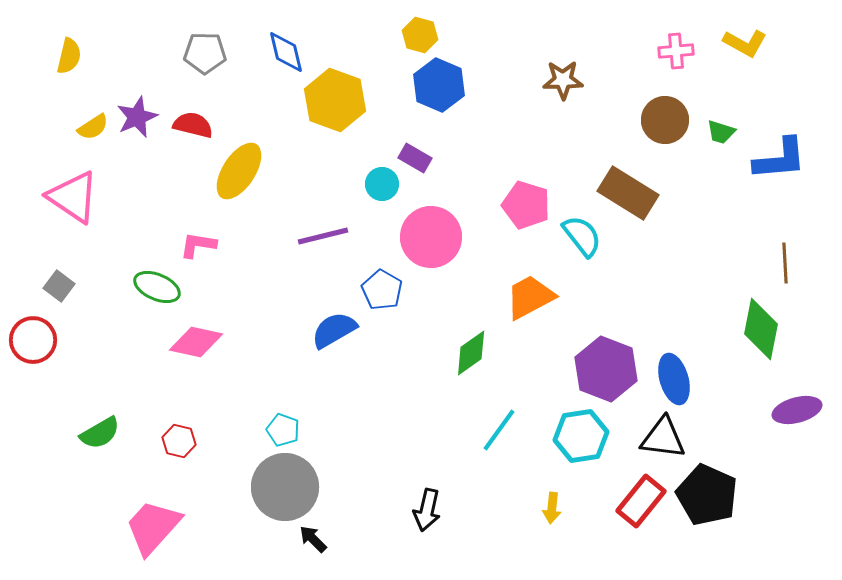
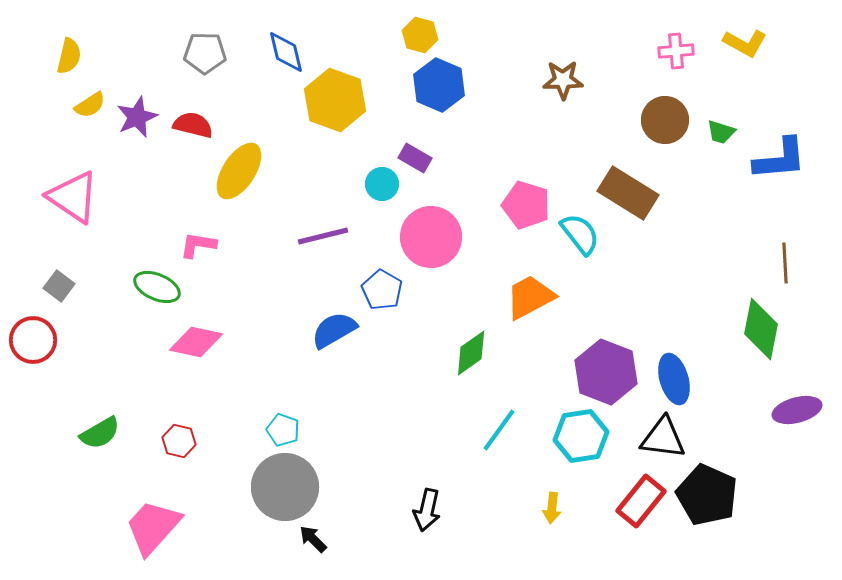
yellow semicircle at (93, 127): moved 3 px left, 22 px up
cyan semicircle at (582, 236): moved 2 px left, 2 px up
purple hexagon at (606, 369): moved 3 px down
